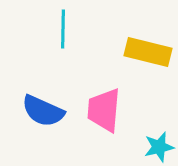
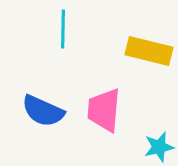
yellow rectangle: moved 1 px right, 1 px up
